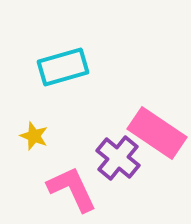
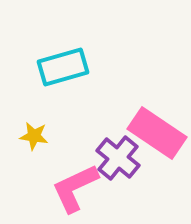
yellow star: rotated 12 degrees counterclockwise
pink L-shape: moved 3 px right, 1 px up; rotated 90 degrees counterclockwise
